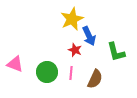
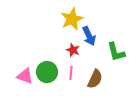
red star: moved 2 px left
pink triangle: moved 10 px right, 12 px down
